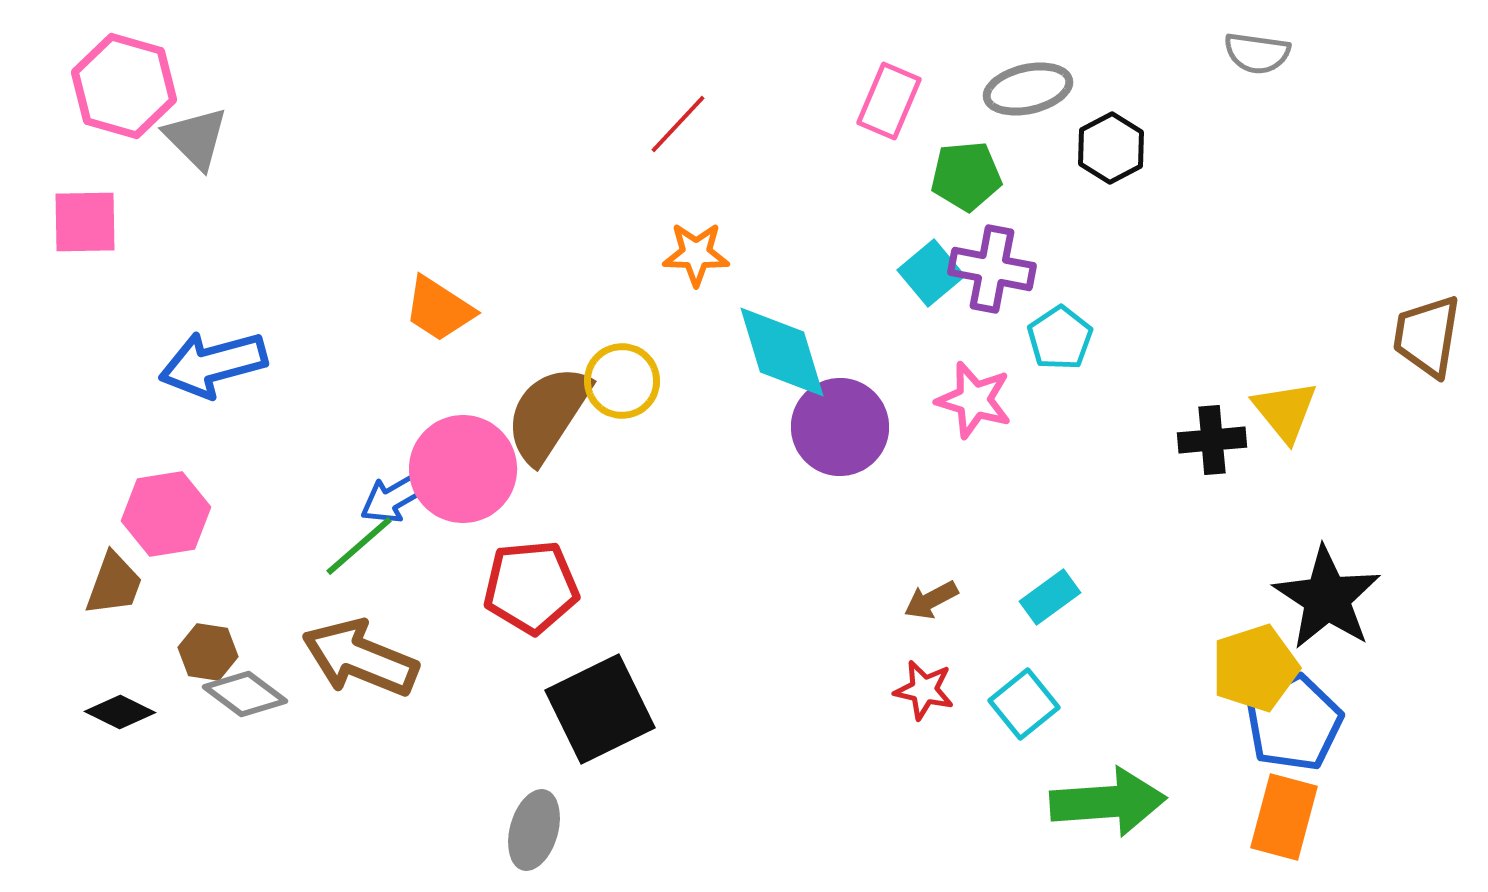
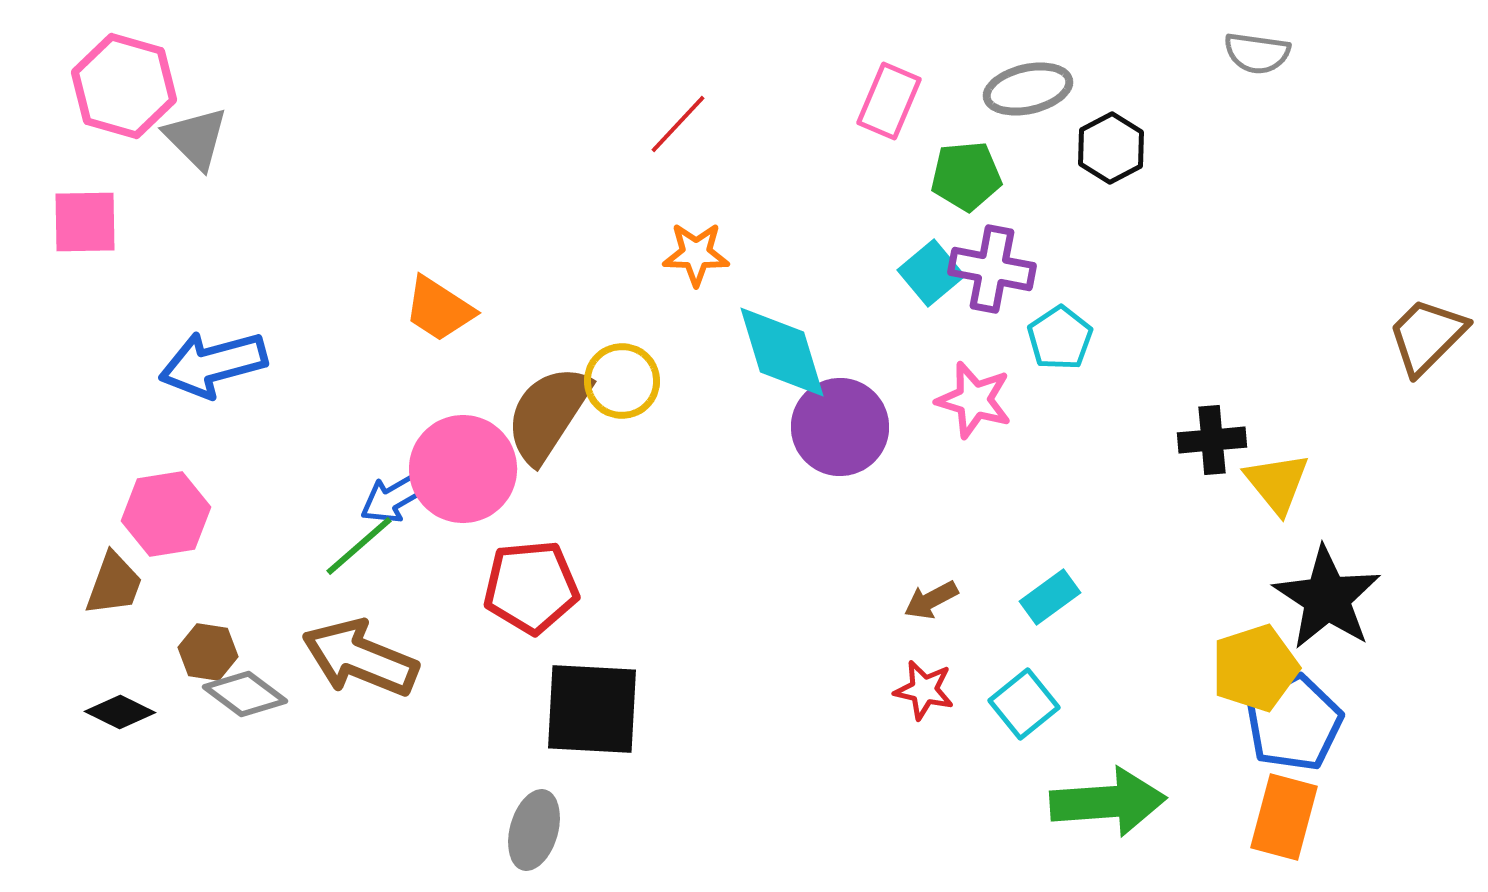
brown trapezoid at (1427, 336): rotated 36 degrees clockwise
yellow triangle at (1285, 411): moved 8 px left, 72 px down
black square at (600, 709): moved 8 px left; rotated 29 degrees clockwise
